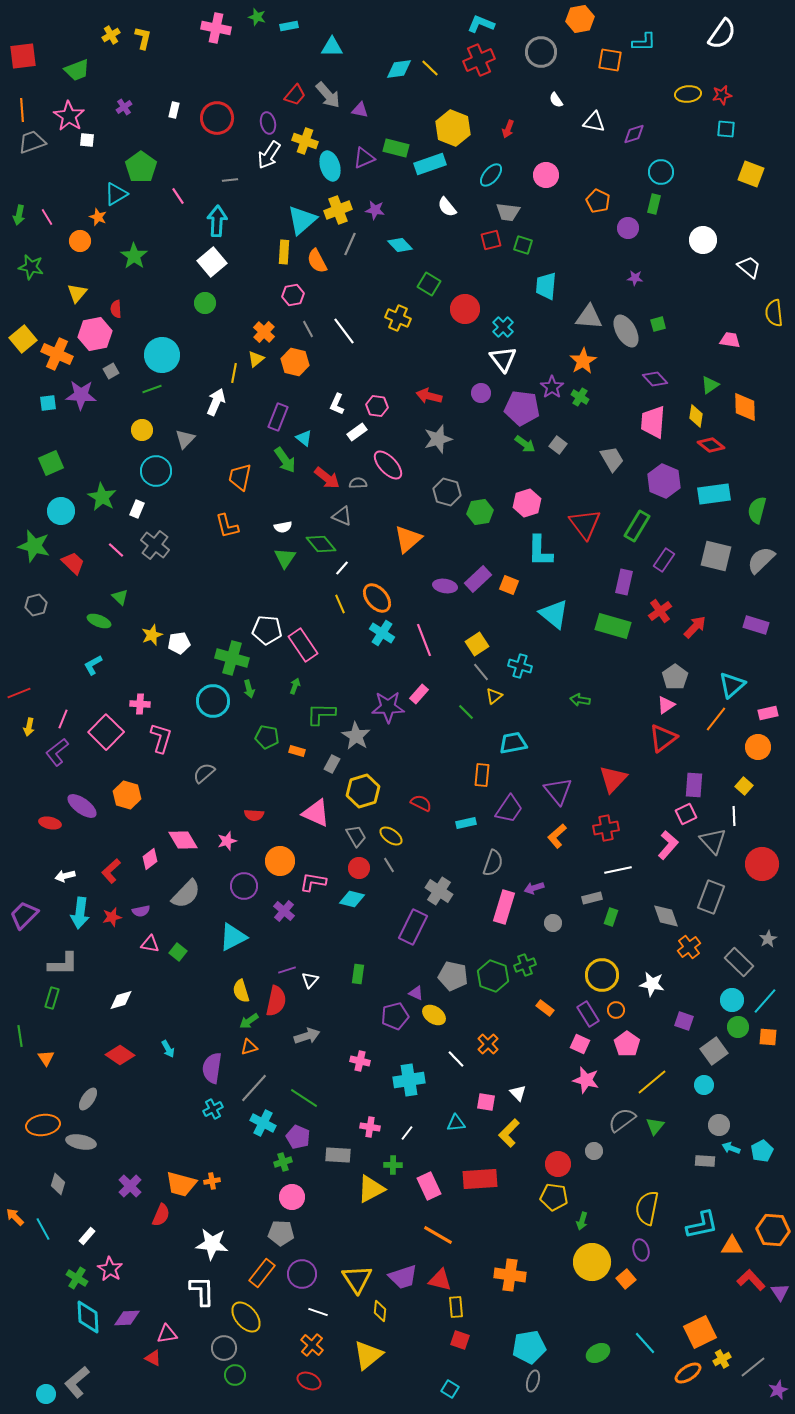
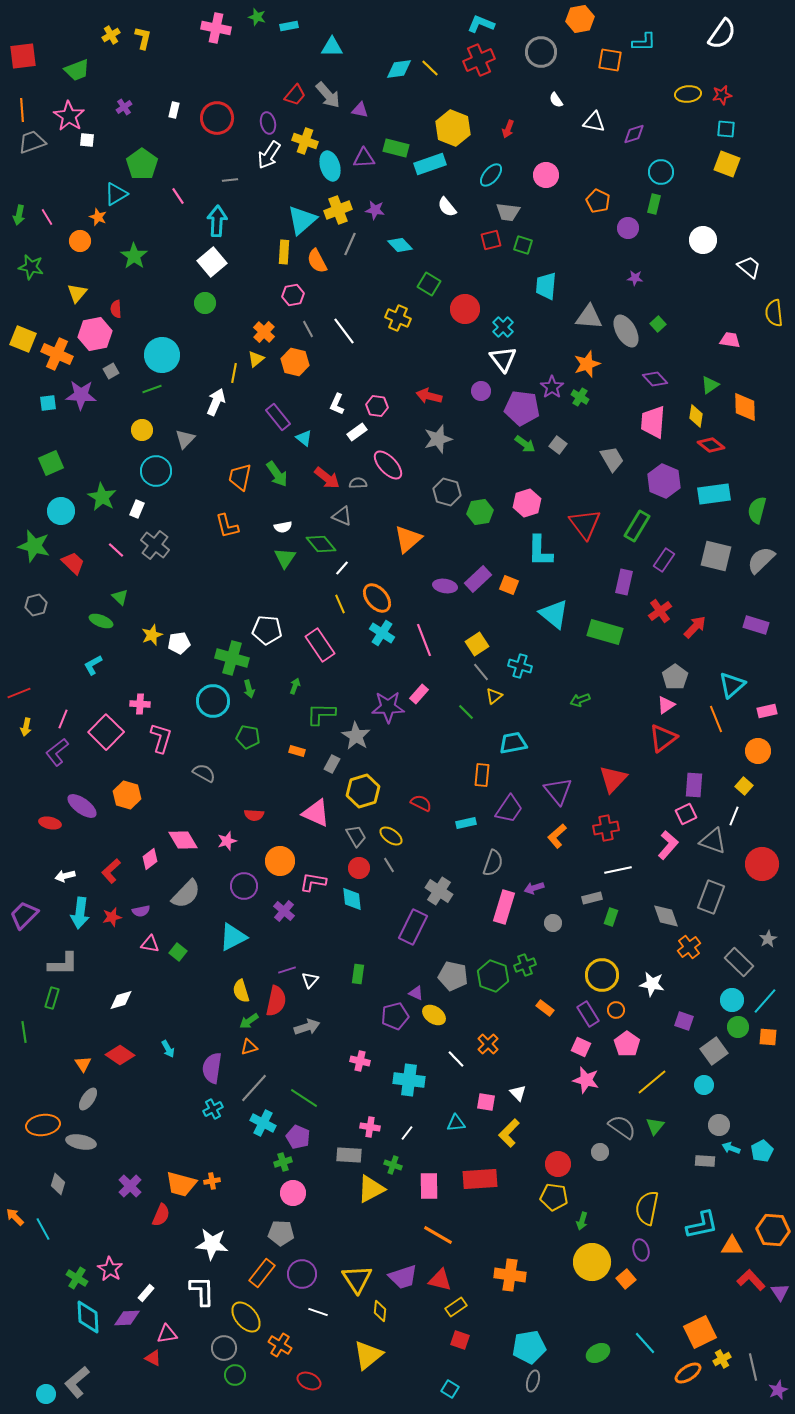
purple triangle at (364, 158): rotated 20 degrees clockwise
green pentagon at (141, 167): moved 1 px right, 3 px up
yellow square at (751, 174): moved 24 px left, 10 px up
green square at (658, 324): rotated 28 degrees counterclockwise
yellow square at (23, 339): rotated 28 degrees counterclockwise
orange star at (583, 361): moved 4 px right, 3 px down; rotated 12 degrees clockwise
purple circle at (481, 393): moved 2 px up
purple rectangle at (278, 417): rotated 60 degrees counterclockwise
green arrow at (285, 460): moved 8 px left, 14 px down
green ellipse at (99, 621): moved 2 px right
green rectangle at (613, 626): moved 8 px left, 6 px down
pink rectangle at (303, 645): moved 17 px right
green arrow at (580, 700): rotated 30 degrees counterclockwise
pink rectangle at (768, 713): moved 1 px left, 2 px up
orange line at (716, 719): rotated 60 degrees counterclockwise
yellow arrow at (29, 727): moved 3 px left
green pentagon at (267, 737): moved 19 px left
orange circle at (758, 747): moved 4 px down
gray semicircle at (204, 773): rotated 70 degrees clockwise
white line at (734, 816): rotated 24 degrees clockwise
gray triangle at (713, 841): rotated 28 degrees counterclockwise
cyan diamond at (352, 899): rotated 70 degrees clockwise
green line at (20, 1036): moved 4 px right, 4 px up
gray arrow at (307, 1036): moved 9 px up
pink square at (580, 1044): moved 1 px right, 3 px down
orange triangle at (46, 1058): moved 37 px right, 6 px down
cyan cross at (409, 1080): rotated 16 degrees clockwise
gray semicircle at (622, 1120): moved 7 px down; rotated 72 degrees clockwise
gray circle at (594, 1151): moved 6 px right, 1 px down
gray rectangle at (338, 1155): moved 11 px right
green cross at (393, 1165): rotated 18 degrees clockwise
pink rectangle at (429, 1186): rotated 24 degrees clockwise
pink circle at (292, 1197): moved 1 px right, 4 px up
white rectangle at (87, 1236): moved 59 px right, 57 px down
yellow rectangle at (456, 1307): rotated 60 degrees clockwise
orange cross at (312, 1345): moved 32 px left; rotated 10 degrees counterclockwise
gray line at (753, 1367): rotated 64 degrees counterclockwise
